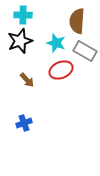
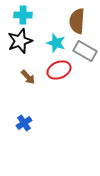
red ellipse: moved 2 px left
brown arrow: moved 1 px right, 3 px up
blue cross: rotated 14 degrees counterclockwise
